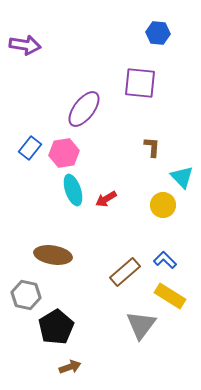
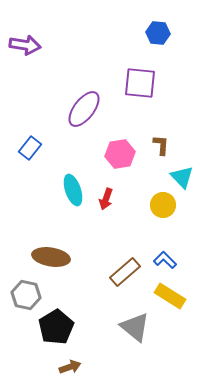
brown L-shape: moved 9 px right, 2 px up
pink hexagon: moved 56 px right, 1 px down
red arrow: rotated 40 degrees counterclockwise
brown ellipse: moved 2 px left, 2 px down
gray triangle: moved 6 px left, 2 px down; rotated 28 degrees counterclockwise
